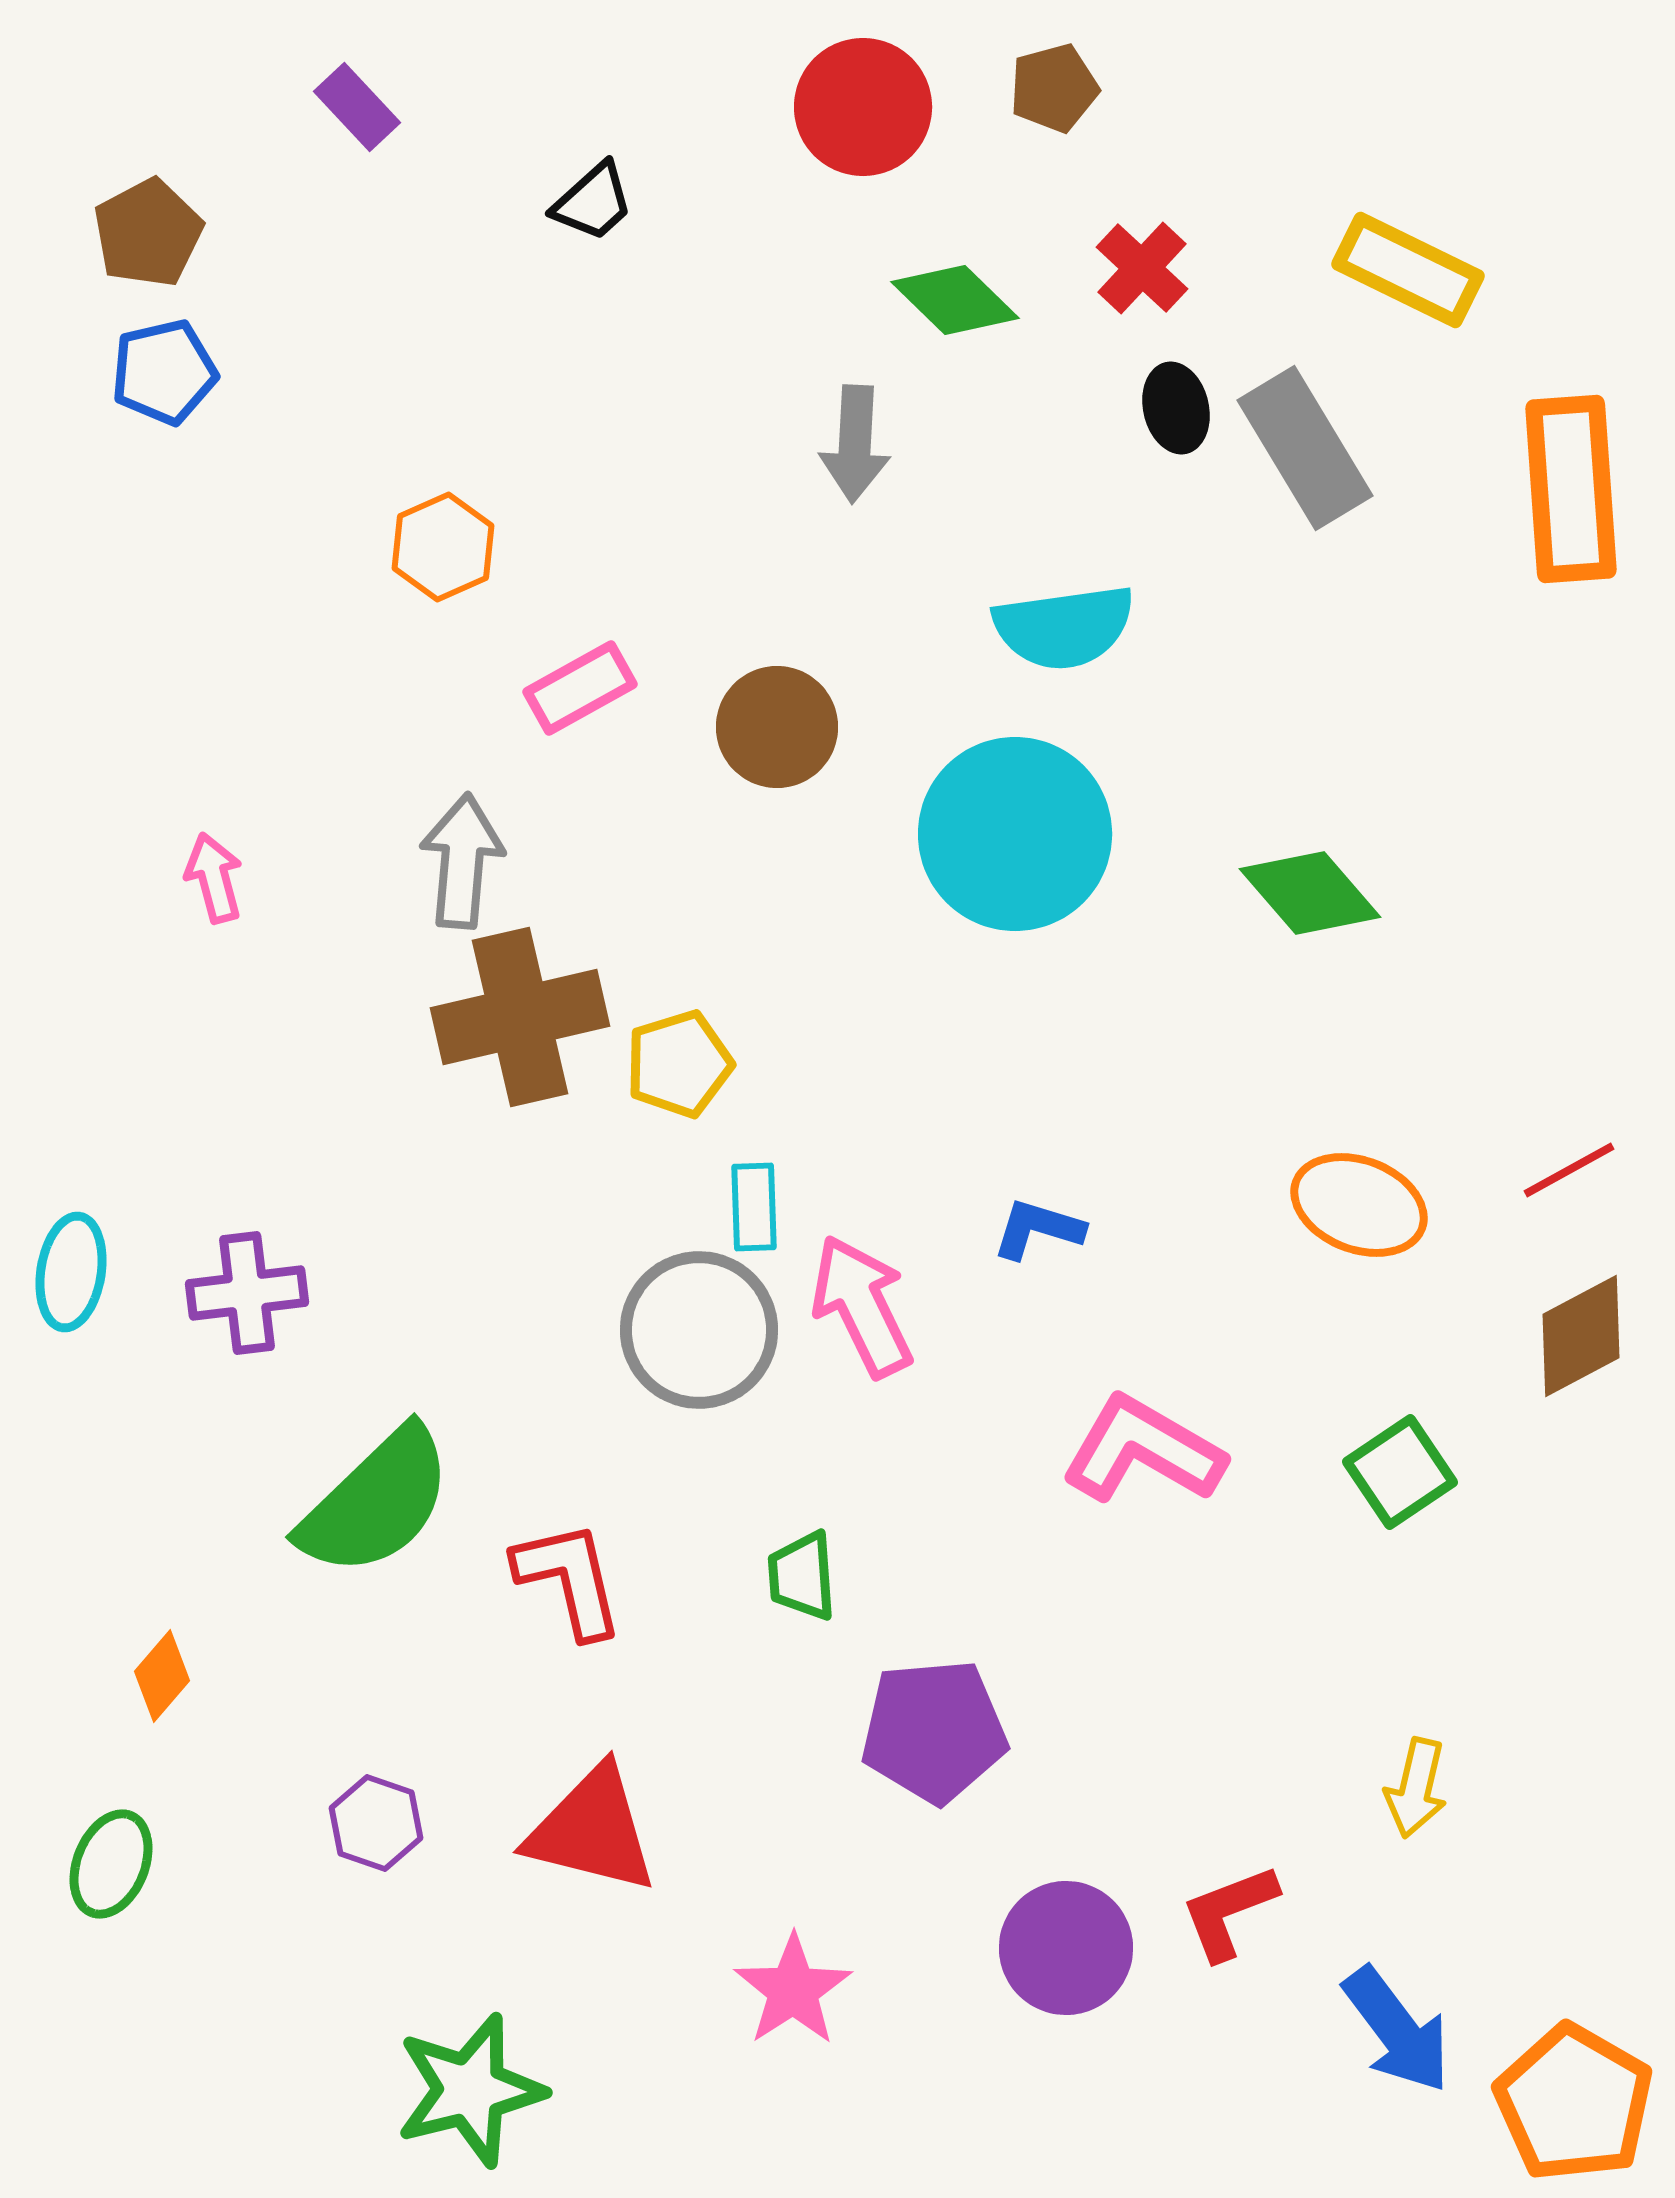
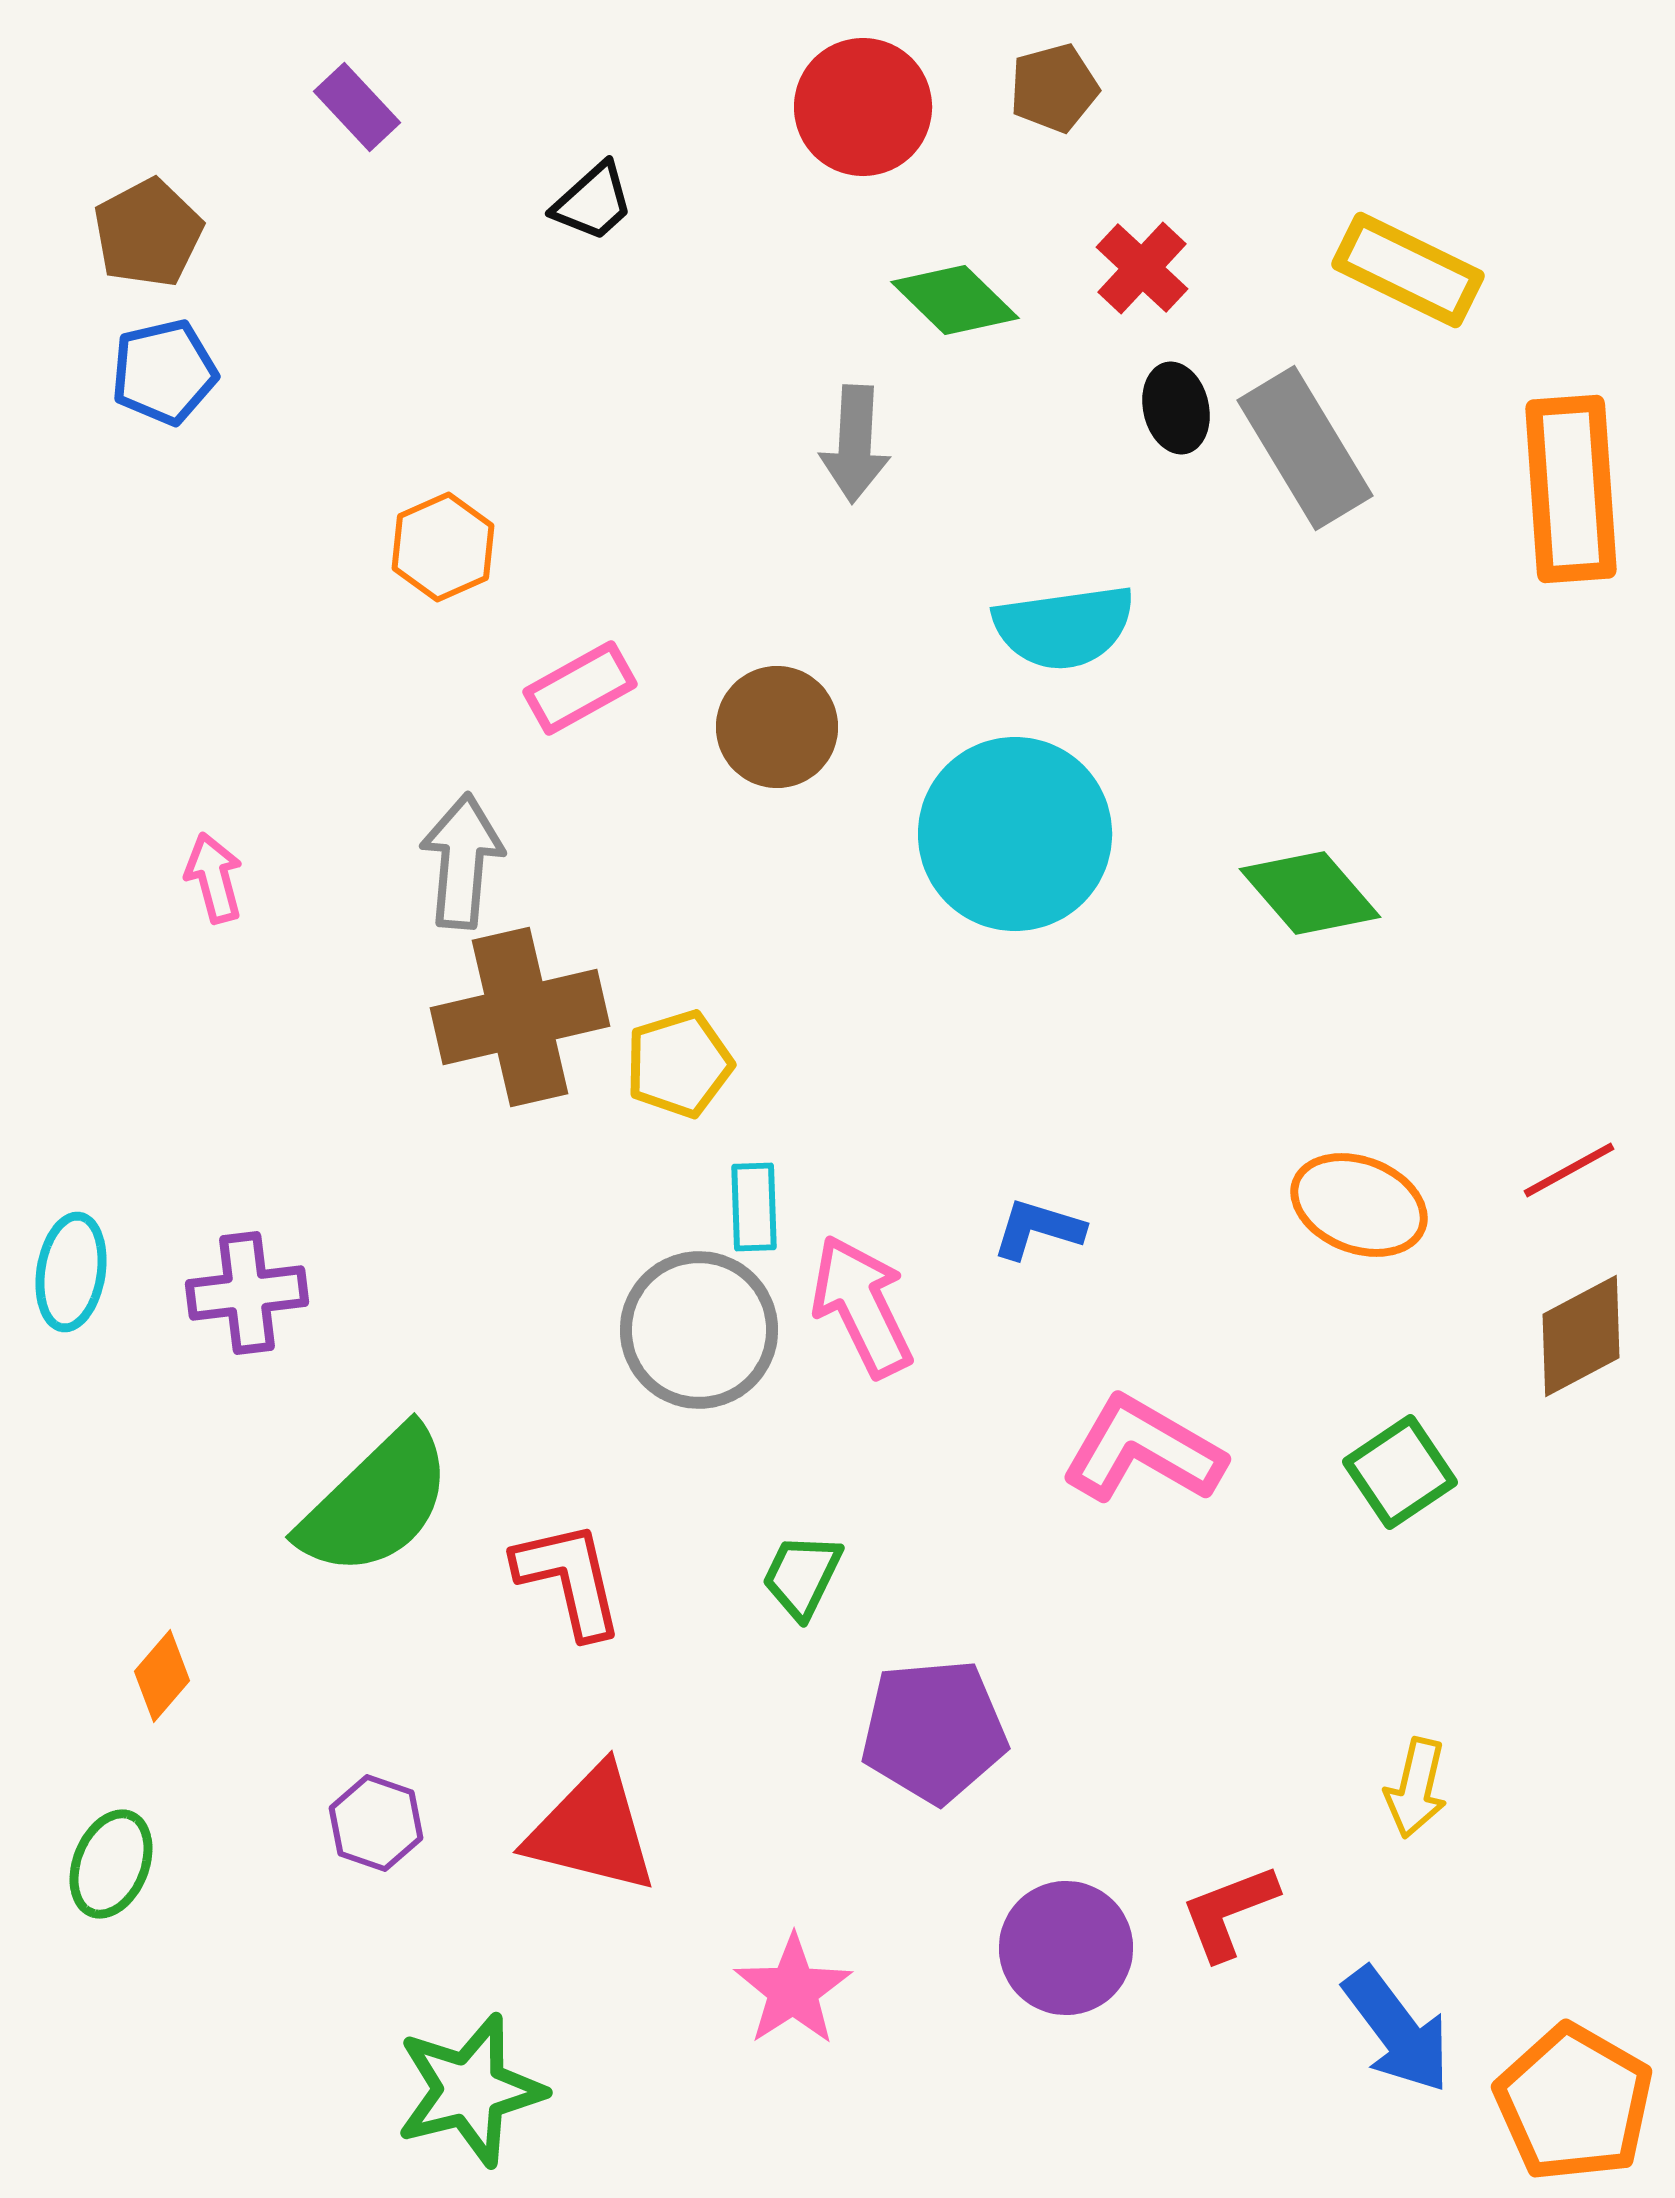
green trapezoid at (802, 1576): rotated 30 degrees clockwise
